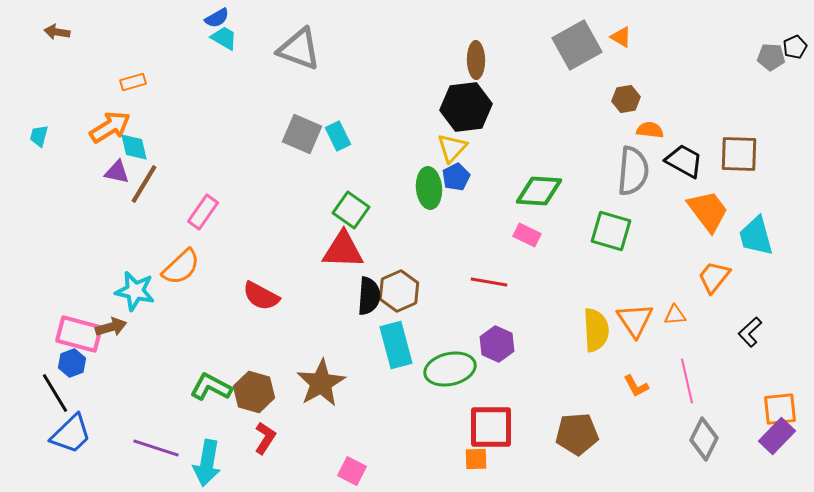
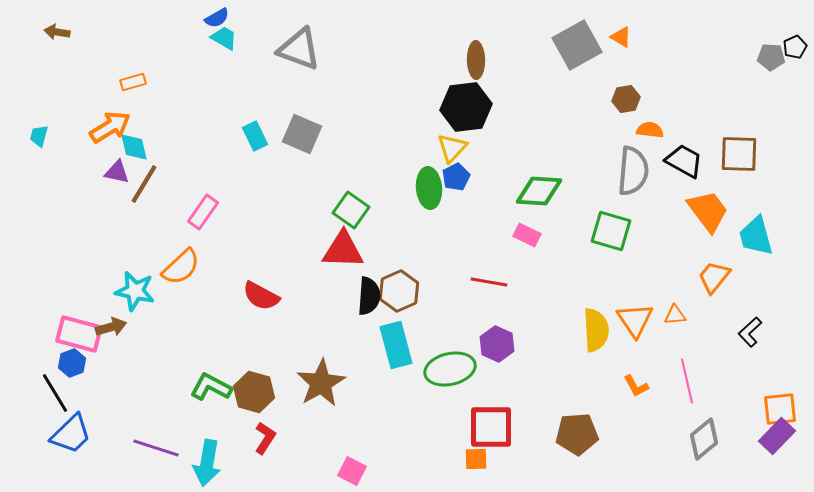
cyan rectangle at (338, 136): moved 83 px left
gray diamond at (704, 439): rotated 24 degrees clockwise
